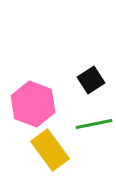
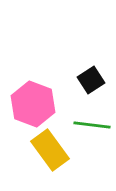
green line: moved 2 px left, 1 px down; rotated 18 degrees clockwise
